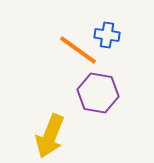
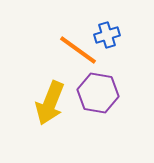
blue cross: rotated 25 degrees counterclockwise
yellow arrow: moved 33 px up
